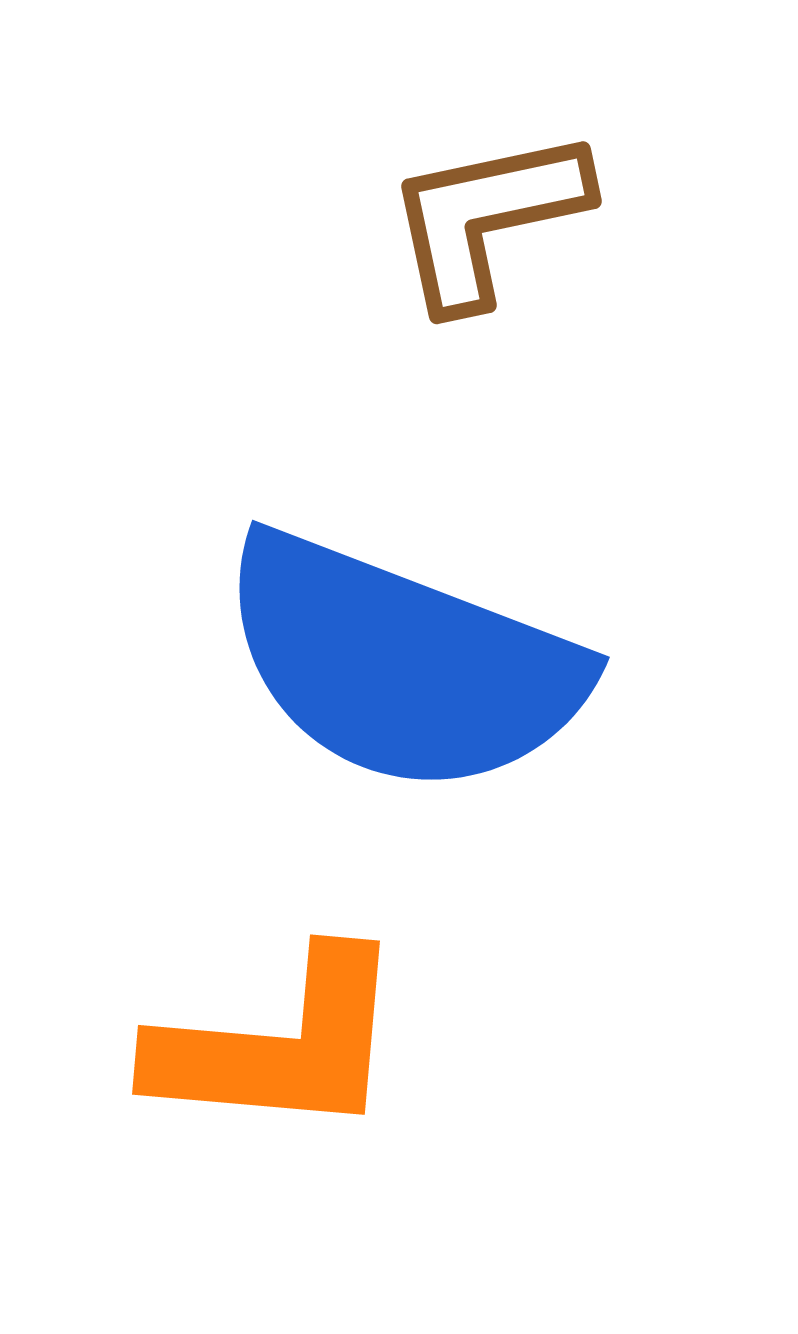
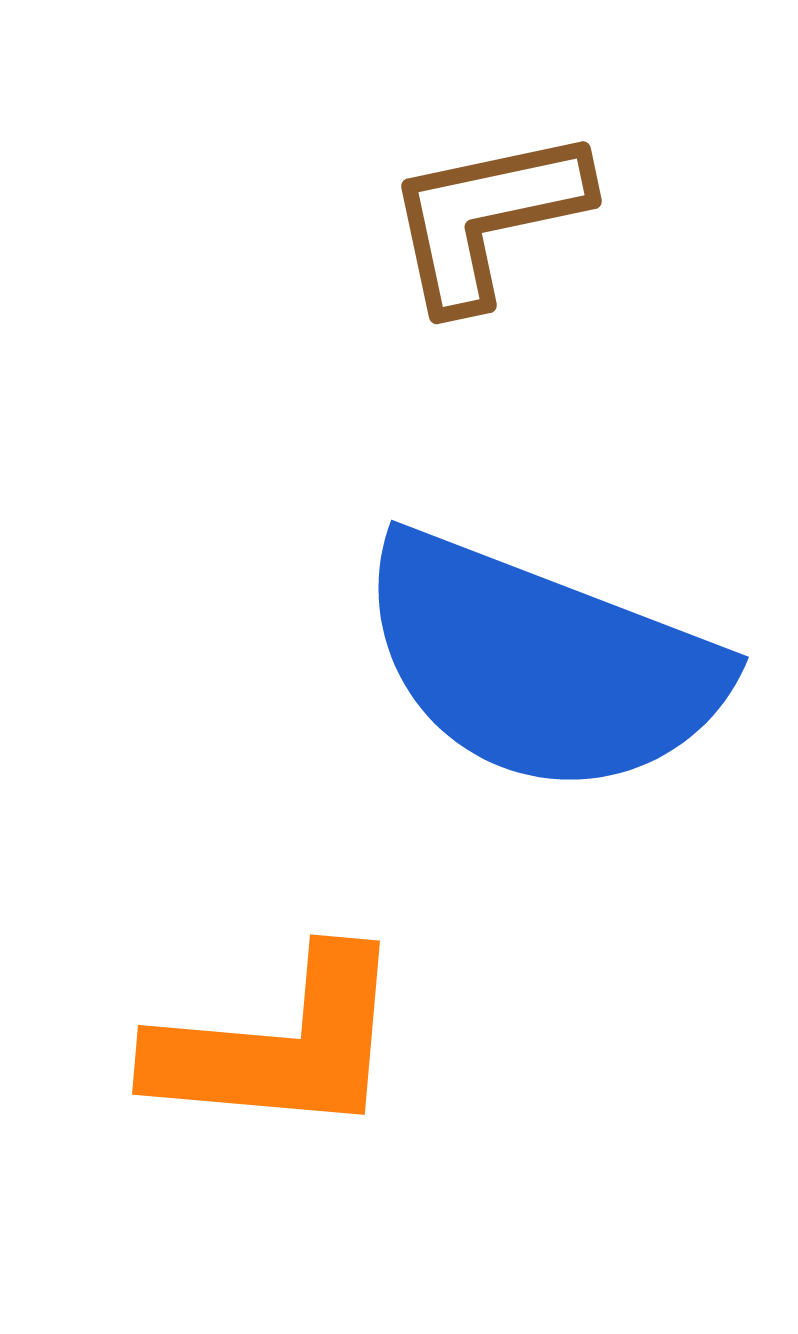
blue semicircle: moved 139 px right
